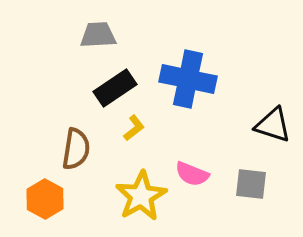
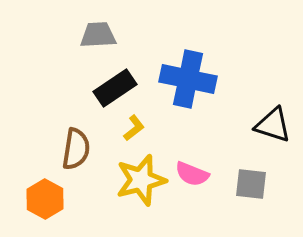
yellow star: moved 16 px up; rotated 15 degrees clockwise
